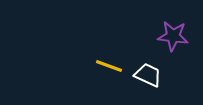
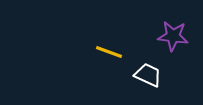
yellow line: moved 14 px up
